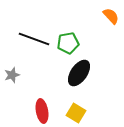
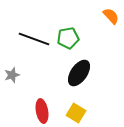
green pentagon: moved 5 px up
